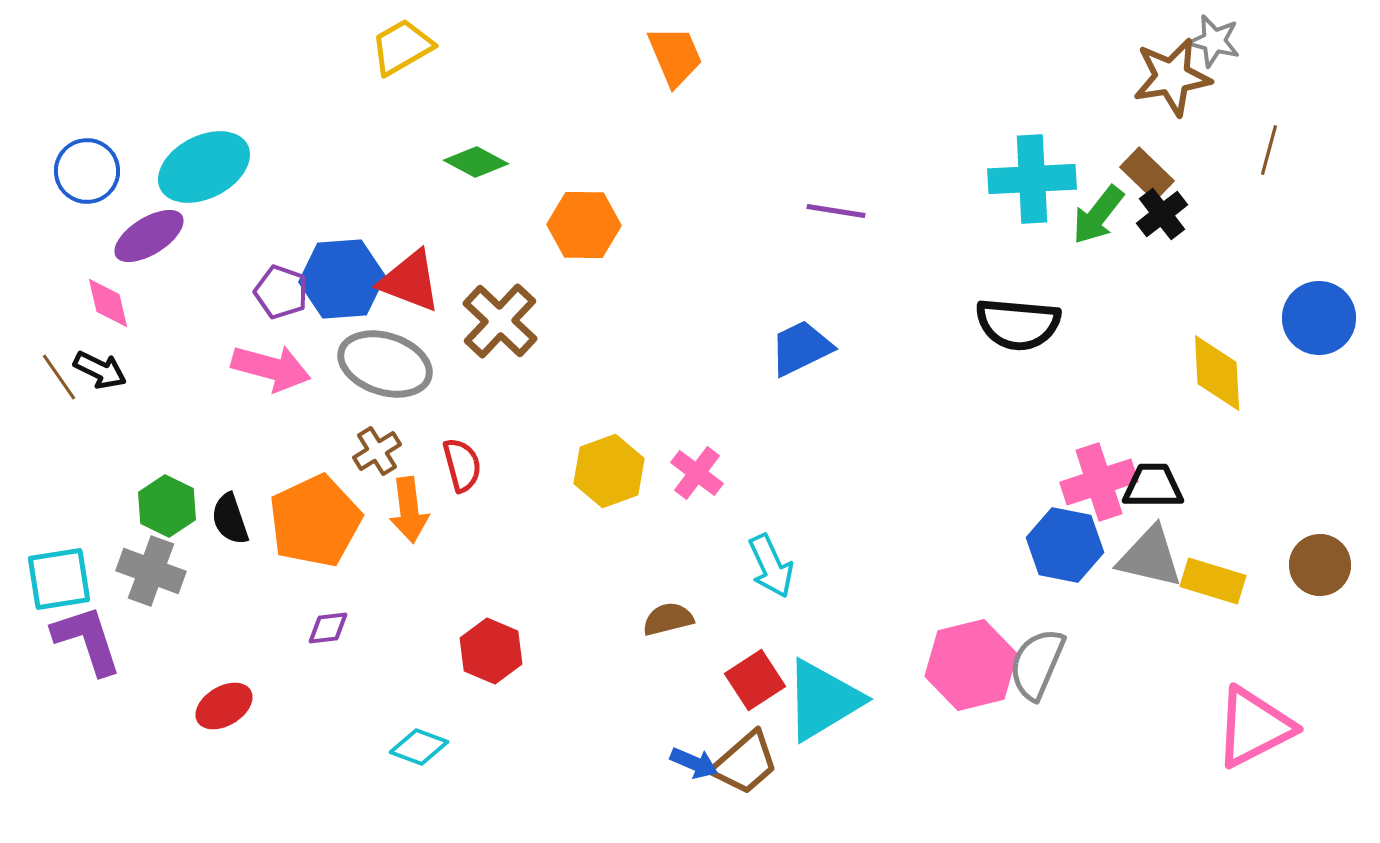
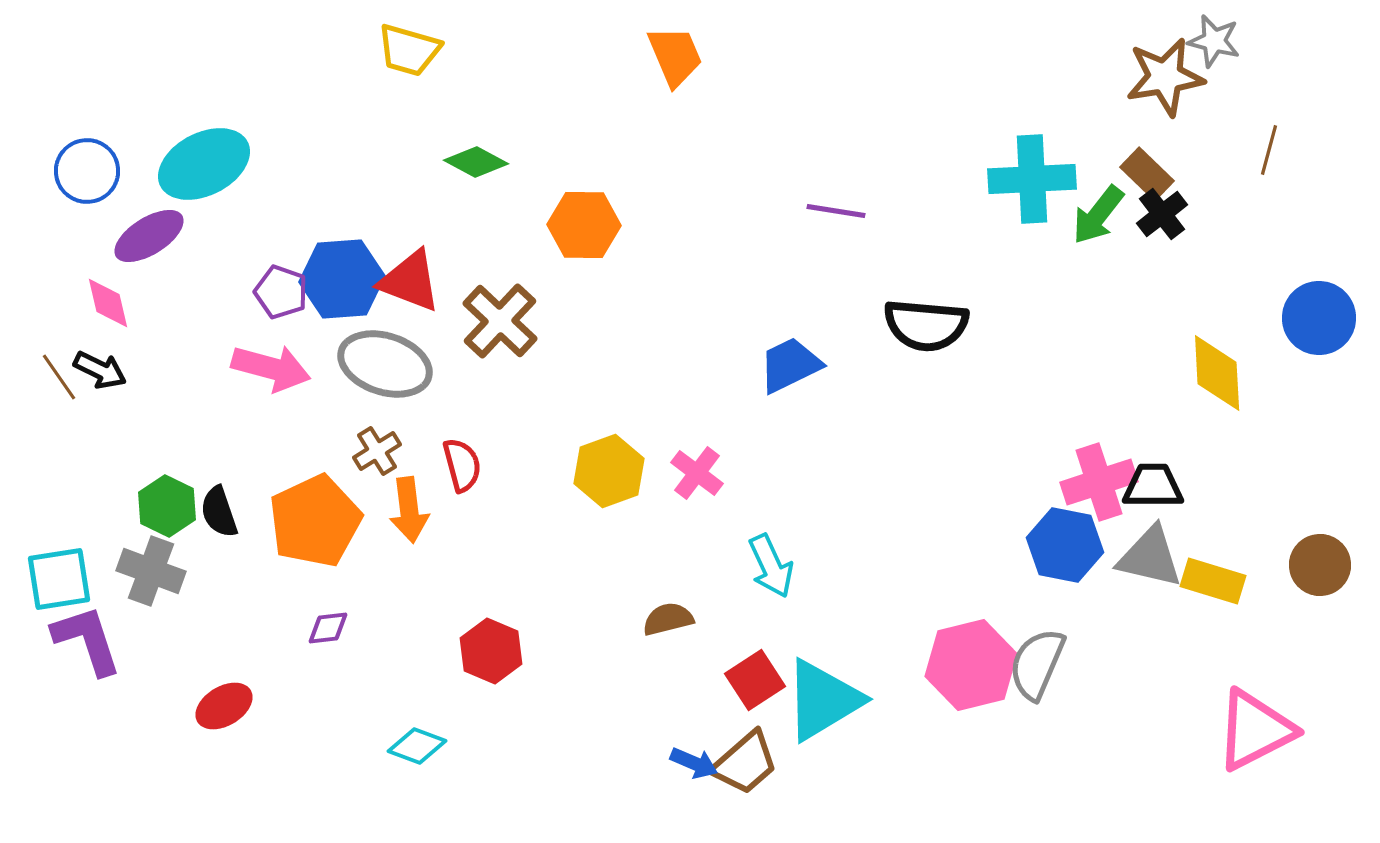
yellow trapezoid at (402, 47): moved 7 px right, 3 px down; rotated 134 degrees counterclockwise
brown star at (1172, 77): moved 7 px left
cyan ellipse at (204, 167): moved 3 px up
black semicircle at (1018, 324): moved 92 px left, 1 px down
blue trapezoid at (801, 348): moved 11 px left, 17 px down
black semicircle at (230, 519): moved 11 px left, 7 px up
pink triangle at (1254, 727): moved 1 px right, 3 px down
cyan diamond at (419, 747): moved 2 px left, 1 px up
